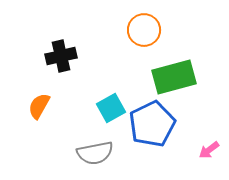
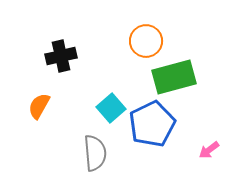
orange circle: moved 2 px right, 11 px down
cyan square: rotated 12 degrees counterclockwise
gray semicircle: rotated 84 degrees counterclockwise
